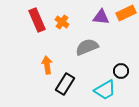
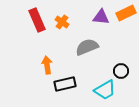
black rectangle: rotated 45 degrees clockwise
